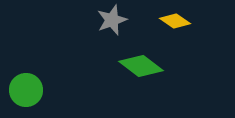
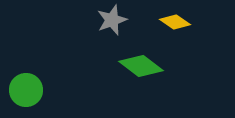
yellow diamond: moved 1 px down
